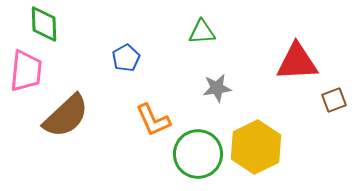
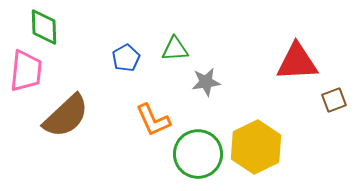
green diamond: moved 3 px down
green triangle: moved 27 px left, 17 px down
gray star: moved 11 px left, 6 px up
